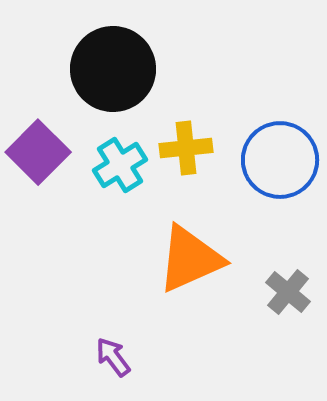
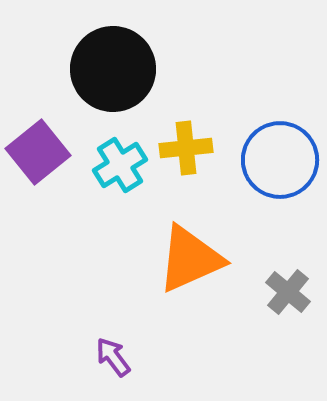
purple square: rotated 6 degrees clockwise
